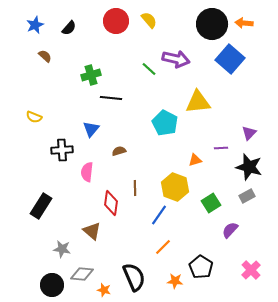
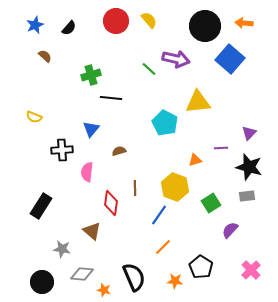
black circle at (212, 24): moved 7 px left, 2 px down
gray rectangle at (247, 196): rotated 21 degrees clockwise
black circle at (52, 285): moved 10 px left, 3 px up
